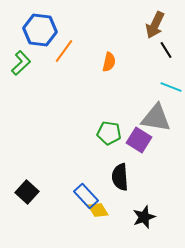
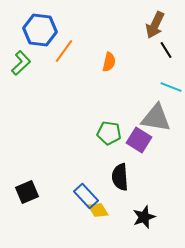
black square: rotated 25 degrees clockwise
